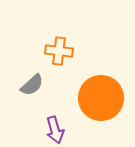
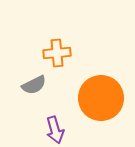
orange cross: moved 2 px left, 2 px down; rotated 12 degrees counterclockwise
gray semicircle: moved 2 px right; rotated 15 degrees clockwise
